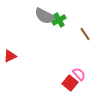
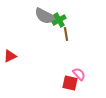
brown line: moved 19 px left; rotated 24 degrees clockwise
red square: rotated 28 degrees counterclockwise
